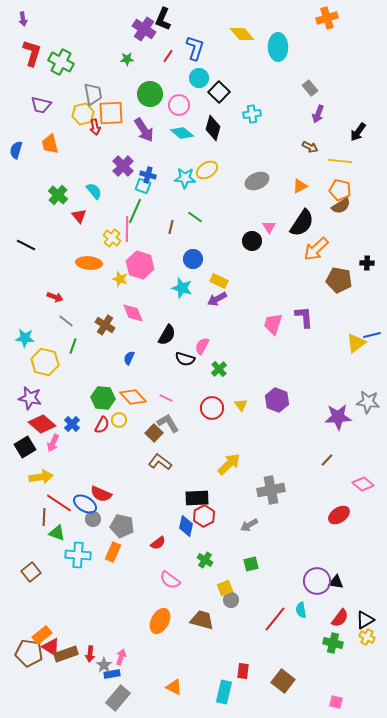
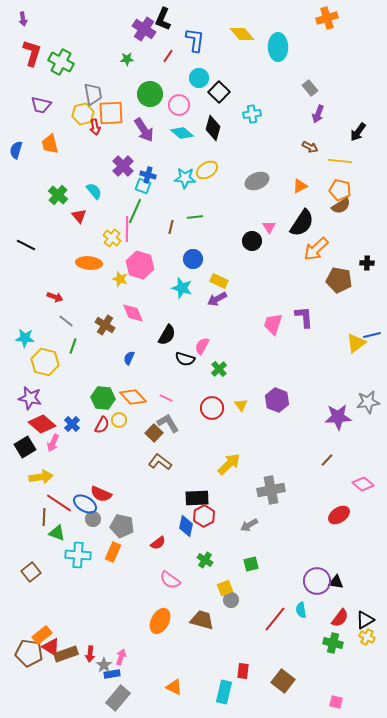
blue L-shape at (195, 48): moved 8 px up; rotated 10 degrees counterclockwise
green line at (195, 217): rotated 42 degrees counterclockwise
gray star at (368, 402): rotated 15 degrees counterclockwise
